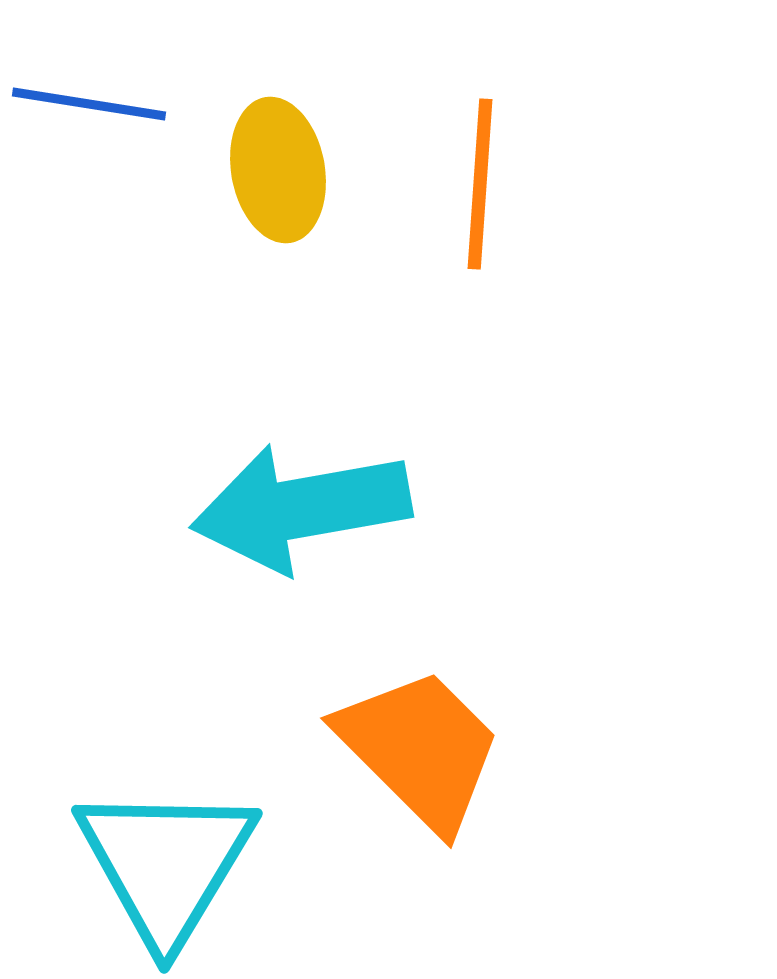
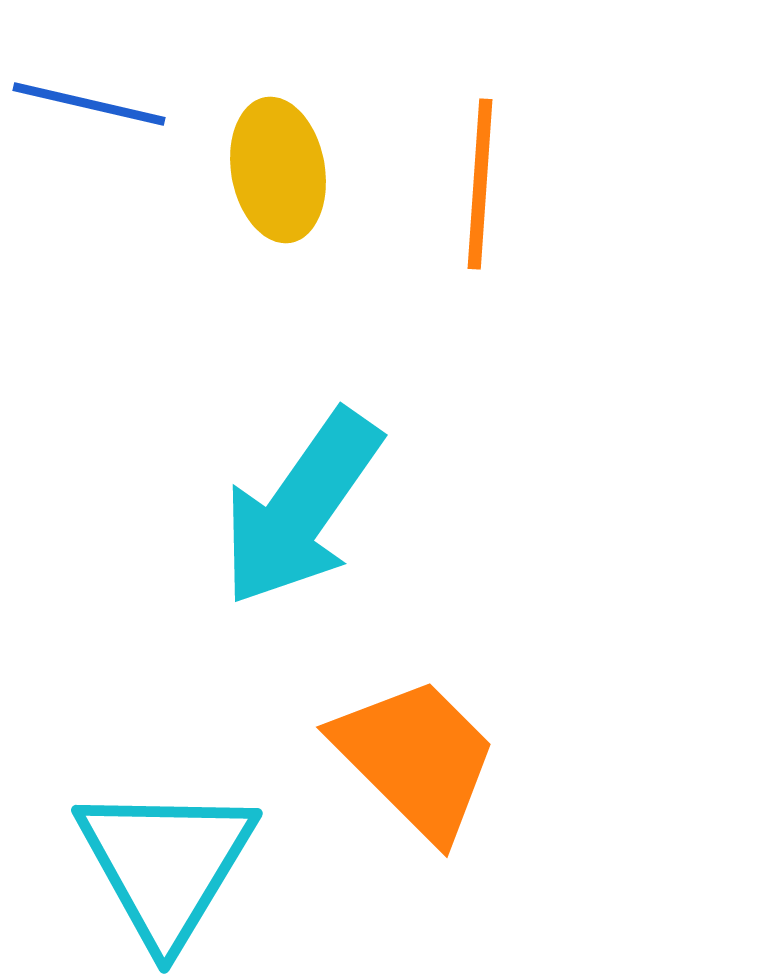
blue line: rotated 4 degrees clockwise
cyan arrow: rotated 45 degrees counterclockwise
orange trapezoid: moved 4 px left, 9 px down
